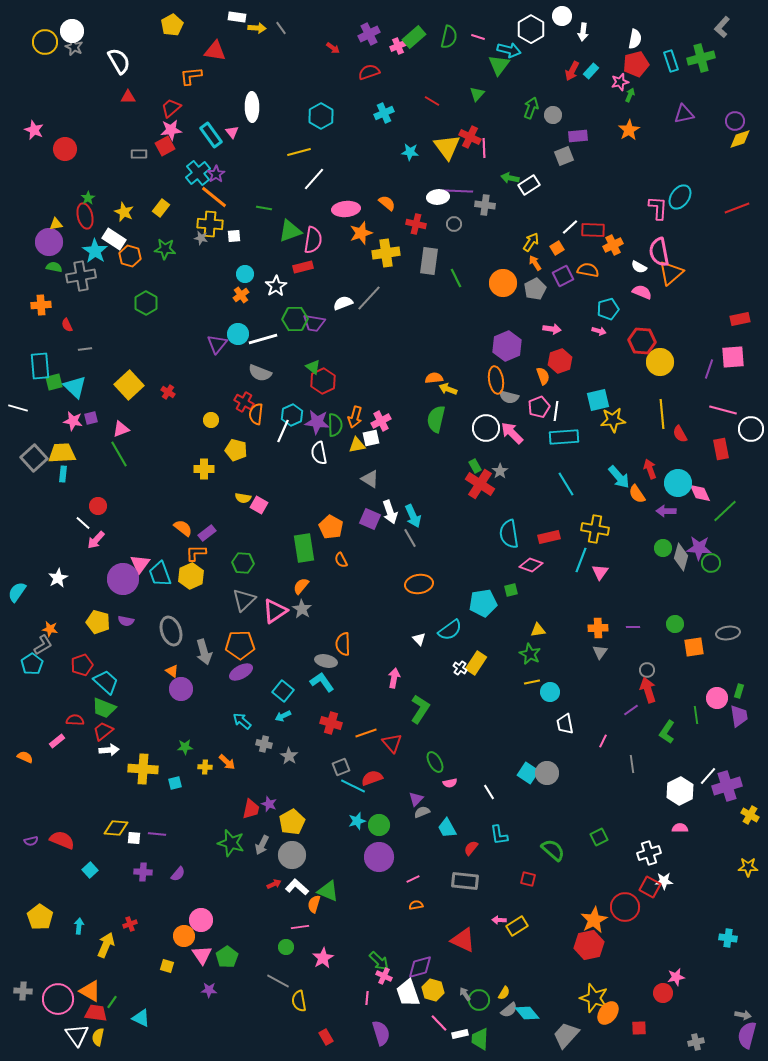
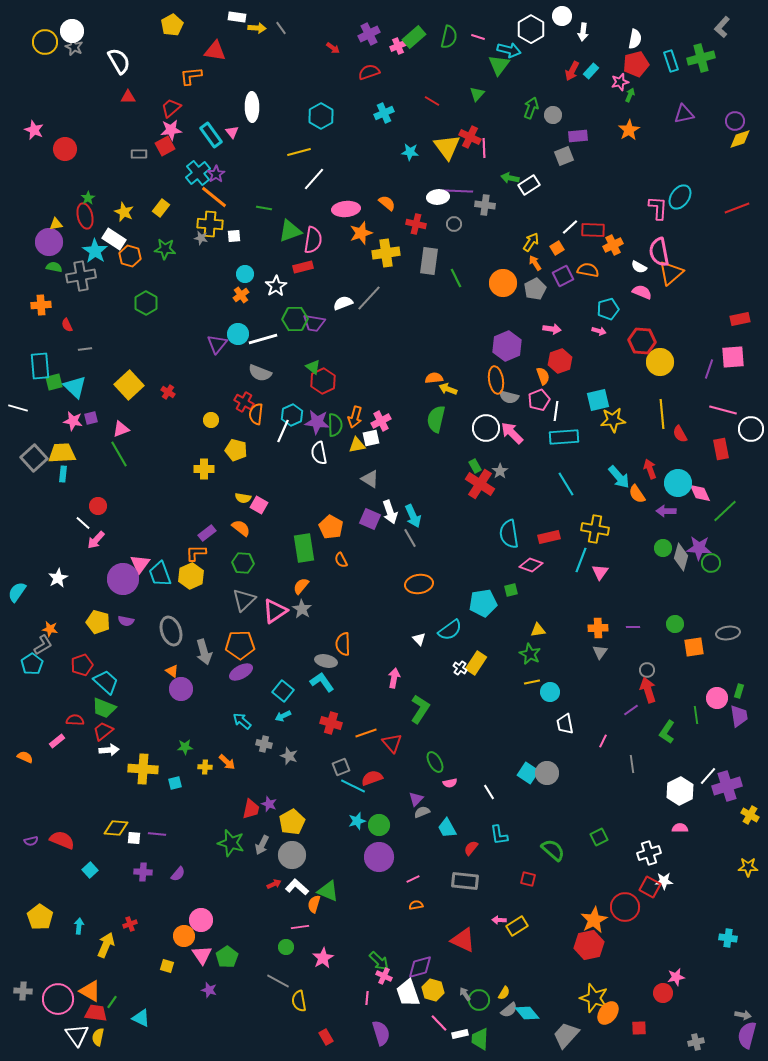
pink pentagon at (539, 407): moved 7 px up
orange semicircle at (183, 528): moved 58 px right
gray star at (289, 756): rotated 12 degrees counterclockwise
purple star at (209, 990): rotated 14 degrees clockwise
